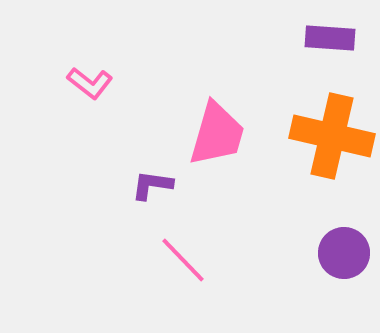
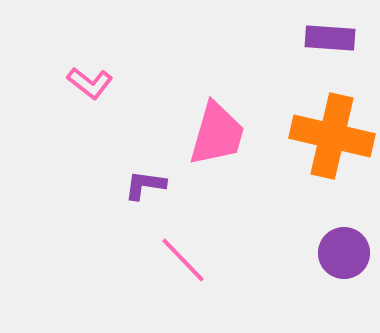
purple L-shape: moved 7 px left
